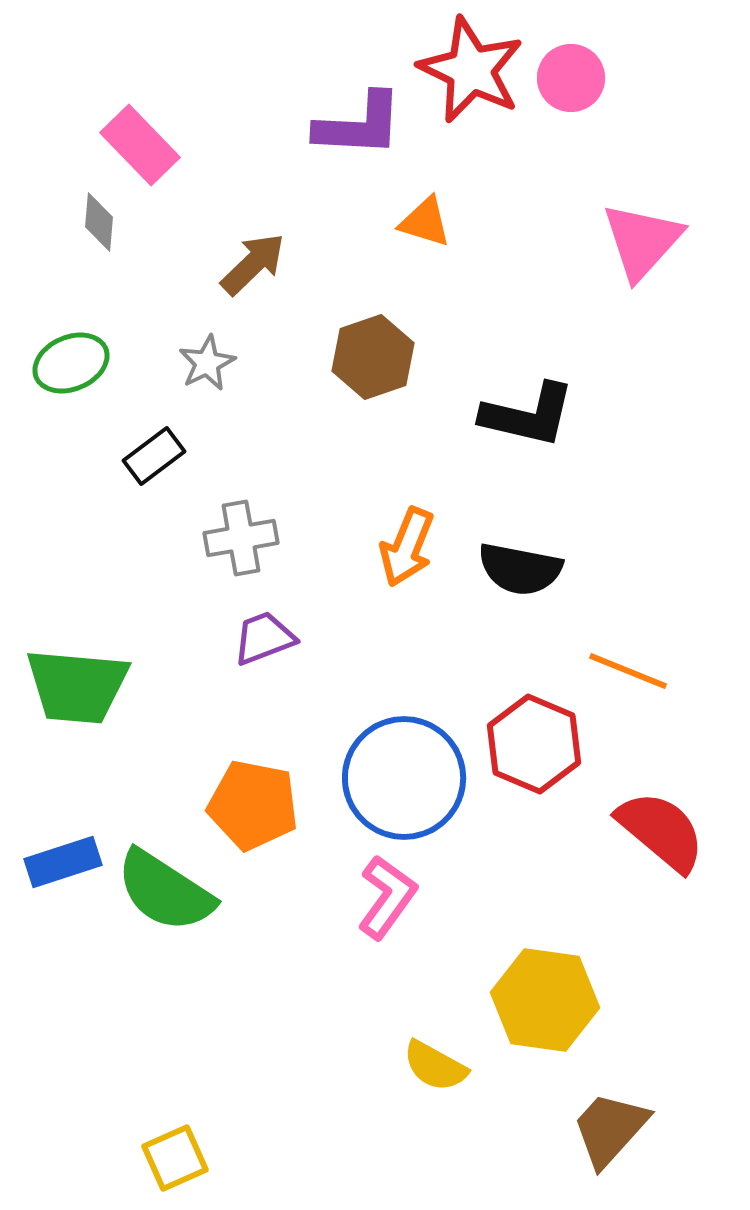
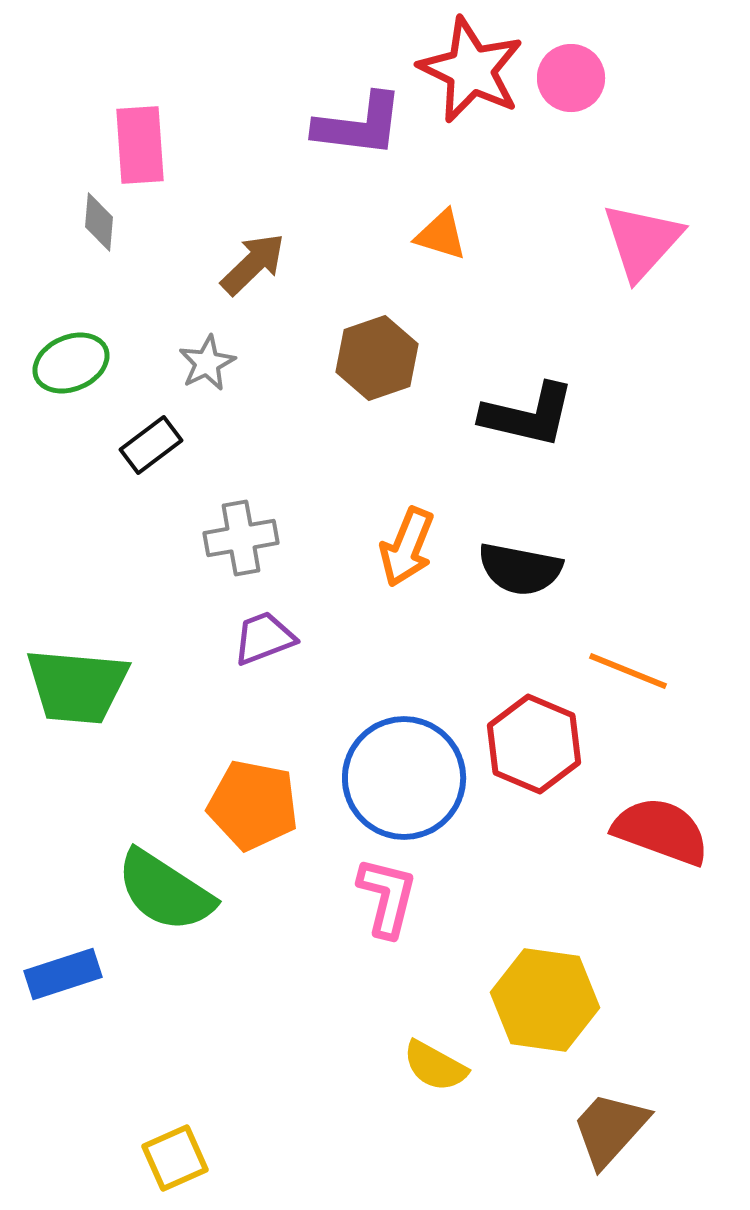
purple L-shape: rotated 4 degrees clockwise
pink rectangle: rotated 40 degrees clockwise
orange triangle: moved 16 px right, 13 px down
brown hexagon: moved 4 px right, 1 px down
black rectangle: moved 3 px left, 11 px up
red semicircle: rotated 20 degrees counterclockwise
blue rectangle: moved 112 px down
pink L-shape: rotated 22 degrees counterclockwise
